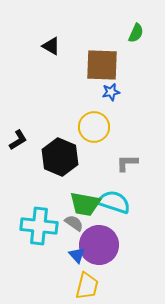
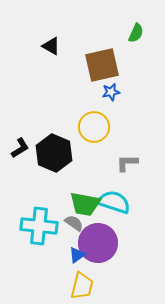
brown square: rotated 15 degrees counterclockwise
black L-shape: moved 2 px right, 8 px down
black hexagon: moved 6 px left, 4 px up
purple circle: moved 1 px left, 2 px up
blue triangle: rotated 36 degrees clockwise
yellow trapezoid: moved 5 px left
